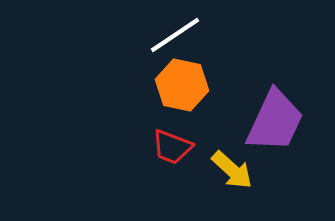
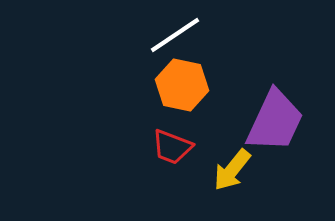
yellow arrow: rotated 87 degrees clockwise
